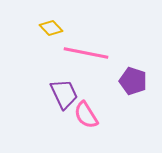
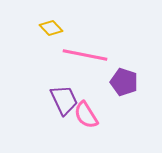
pink line: moved 1 px left, 2 px down
purple pentagon: moved 9 px left, 1 px down
purple trapezoid: moved 6 px down
